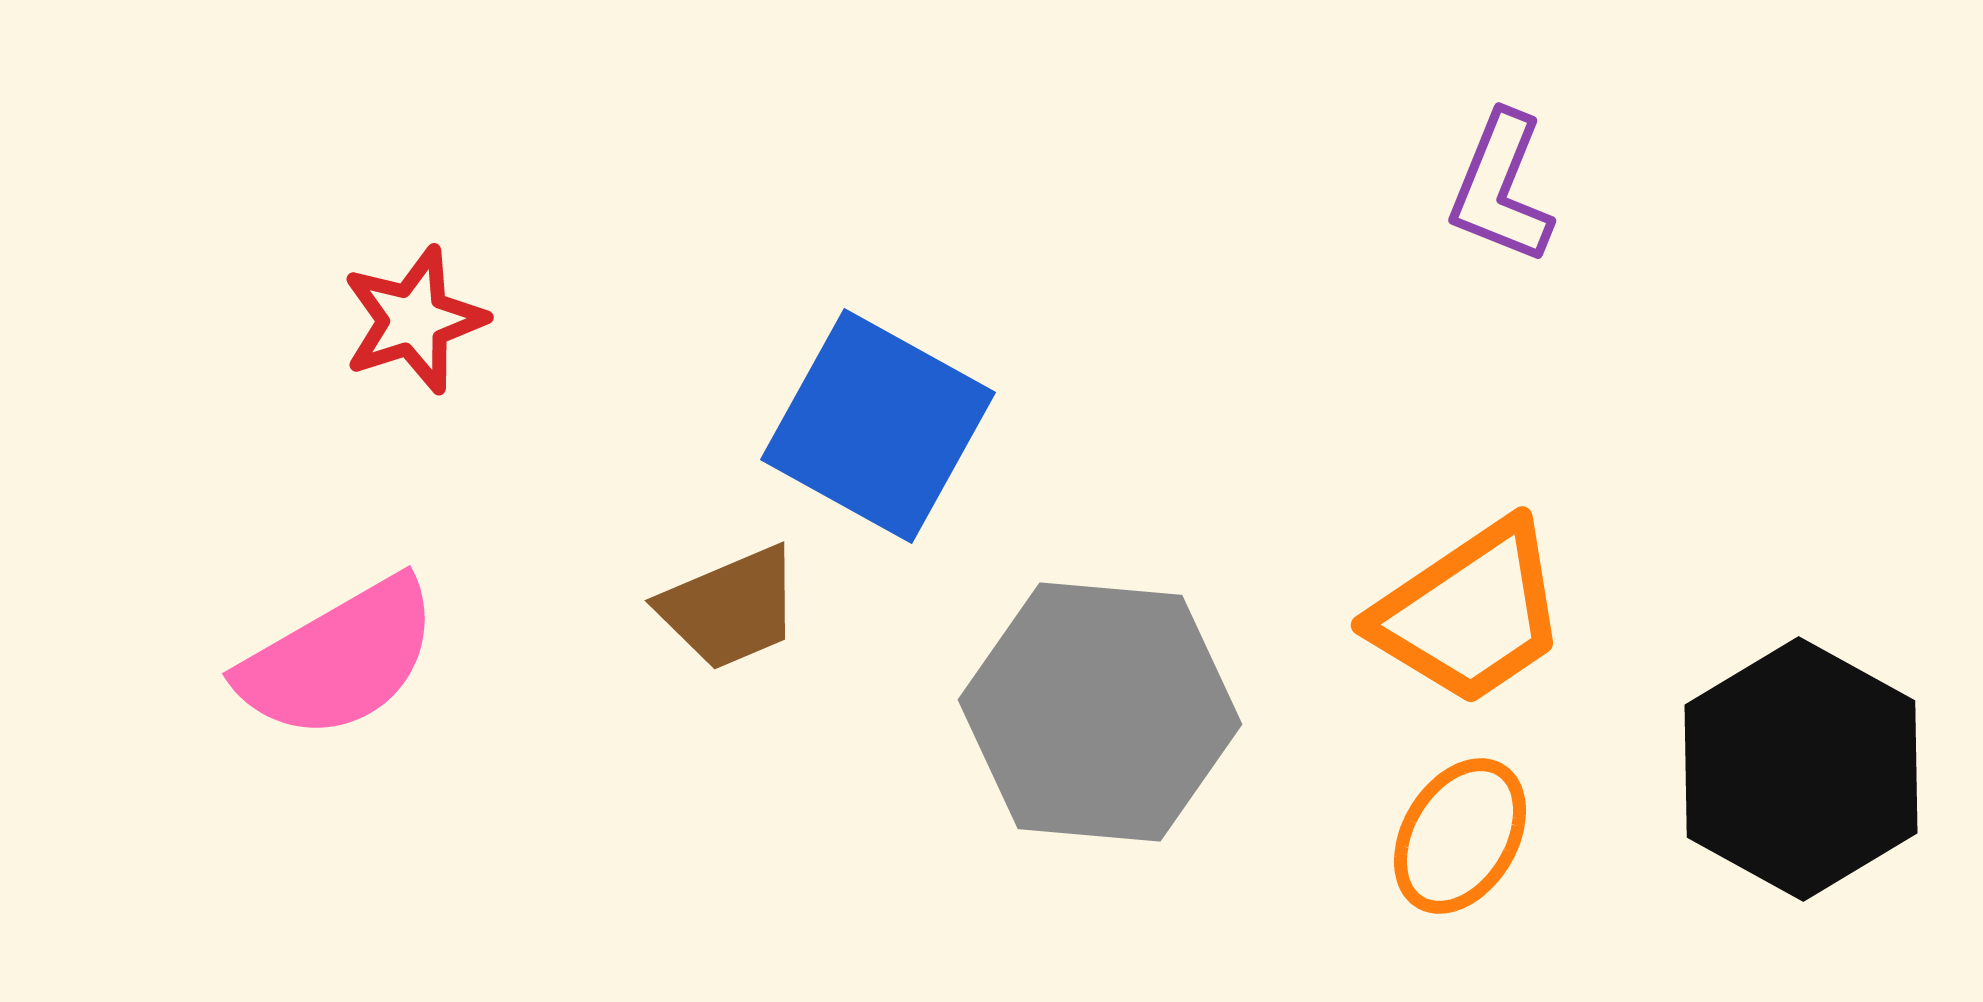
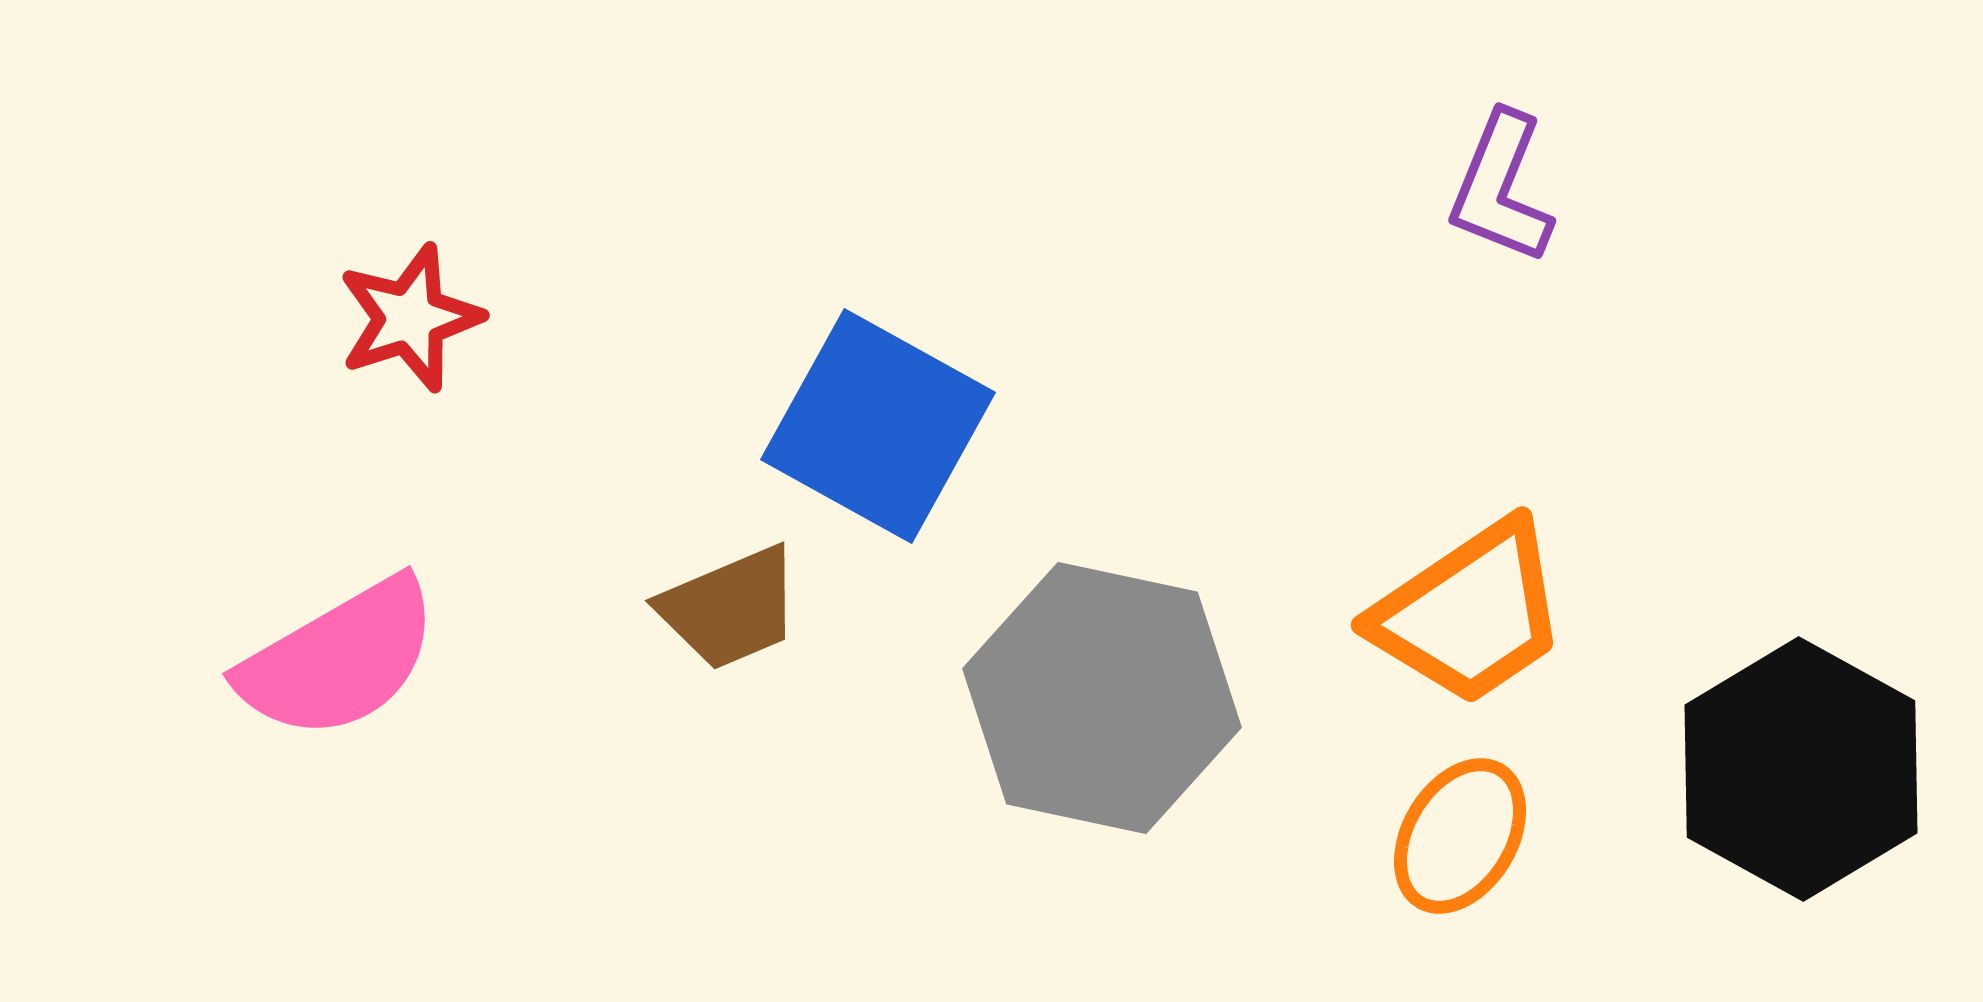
red star: moved 4 px left, 2 px up
gray hexagon: moved 2 px right, 14 px up; rotated 7 degrees clockwise
